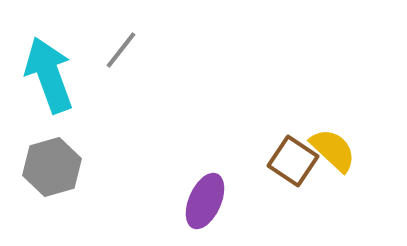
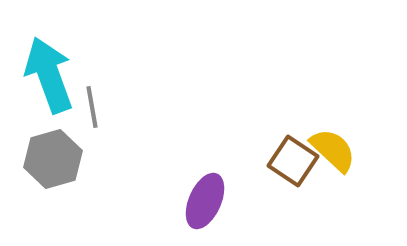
gray line: moved 29 px left, 57 px down; rotated 48 degrees counterclockwise
gray hexagon: moved 1 px right, 8 px up
